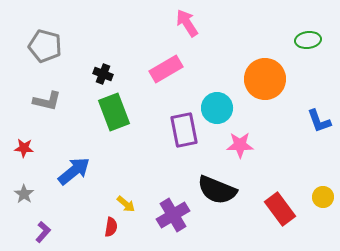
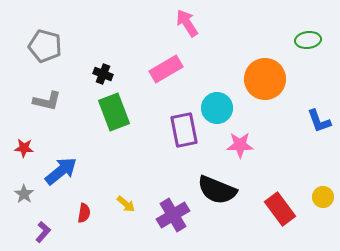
blue arrow: moved 13 px left
red semicircle: moved 27 px left, 14 px up
